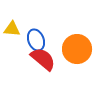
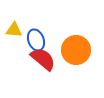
yellow triangle: moved 2 px right, 1 px down
orange circle: moved 1 px left, 1 px down
